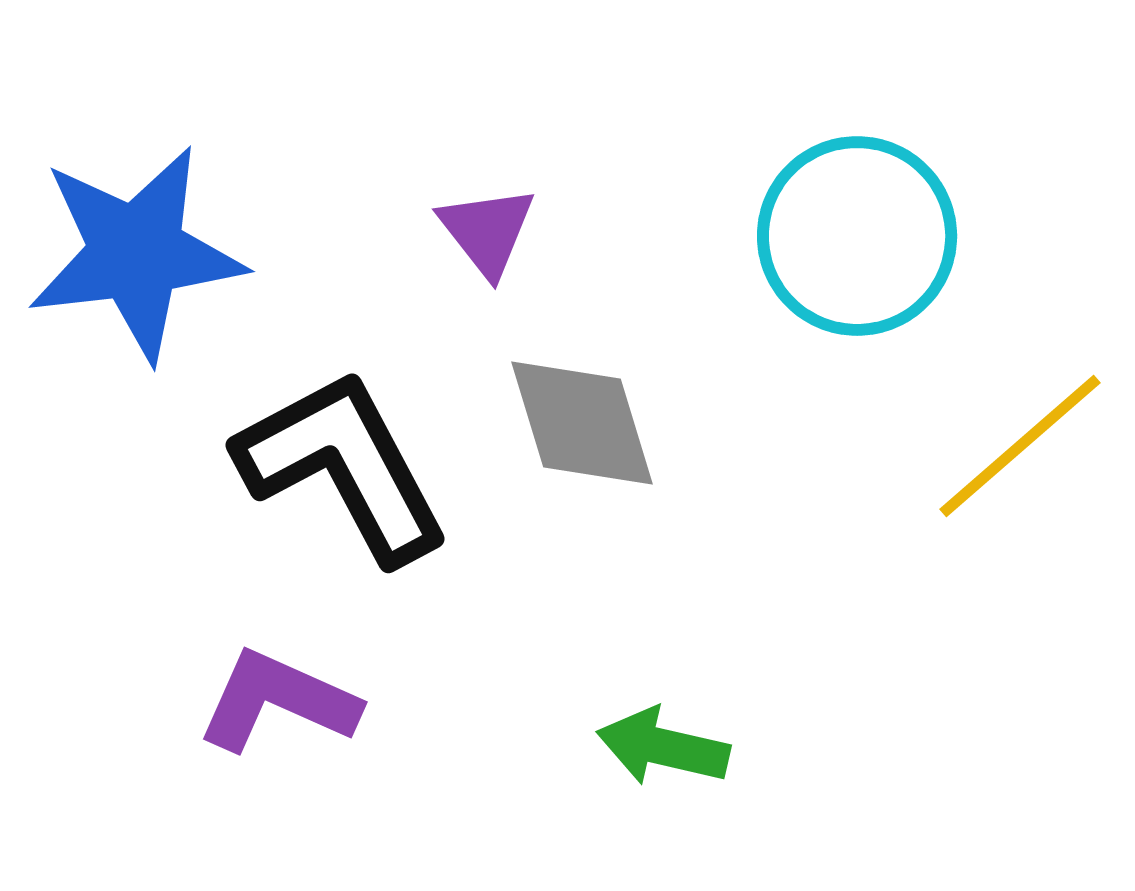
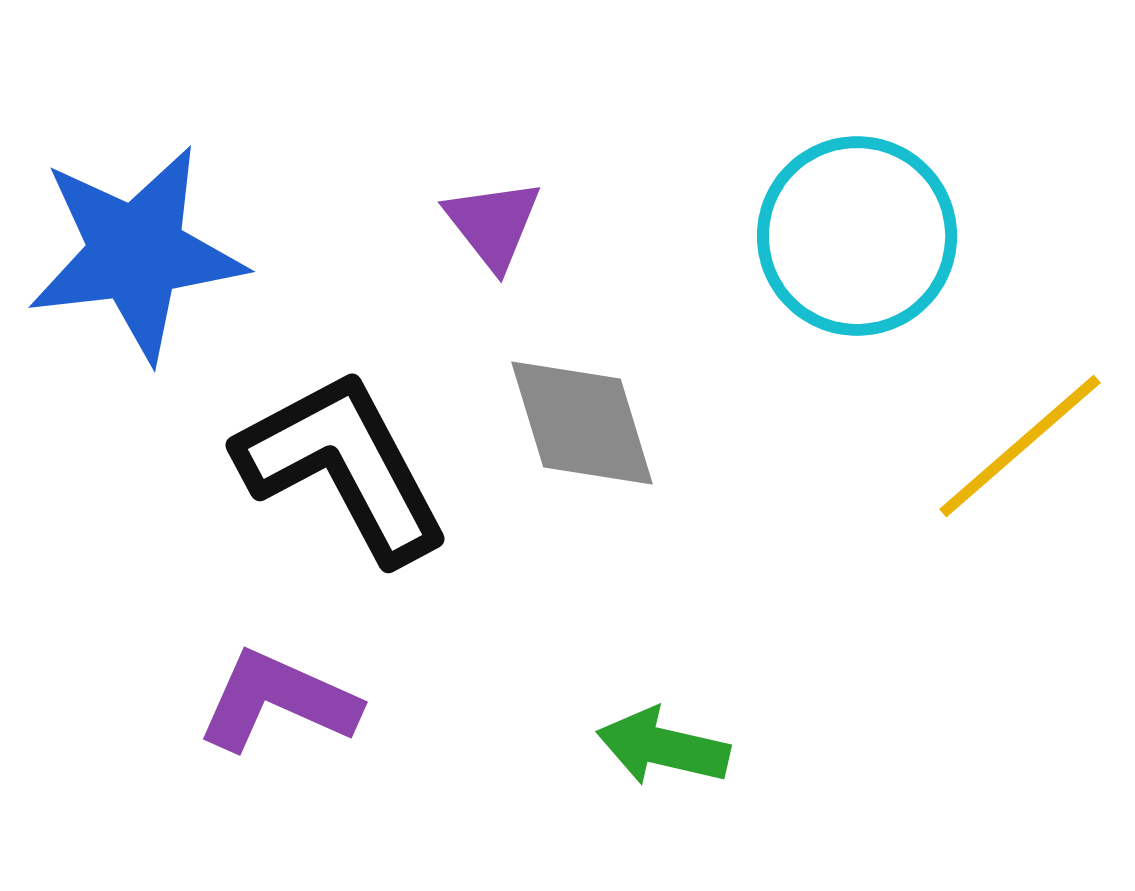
purple triangle: moved 6 px right, 7 px up
